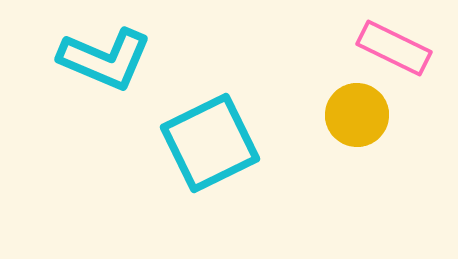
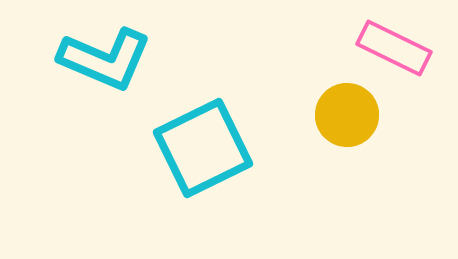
yellow circle: moved 10 px left
cyan square: moved 7 px left, 5 px down
